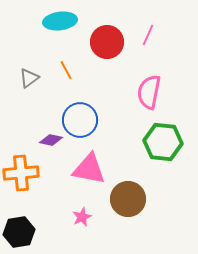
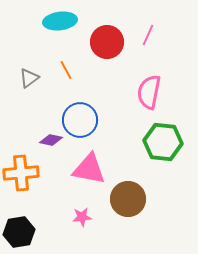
pink star: rotated 18 degrees clockwise
